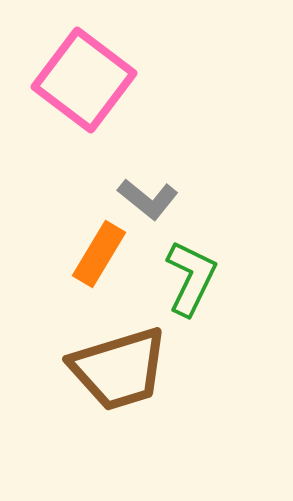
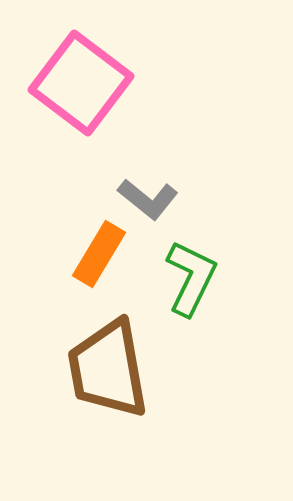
pink square: moved 3 px left, 3 px down
brown trapezoid: moved 11 px left; rotated 97 degrees clockwise
